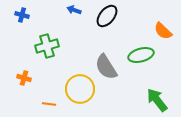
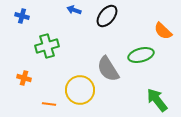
blue cross: moved 1 px down
gray semicircle: moved 2 px right, 2 px down
yellow circle: moved 1 px down
